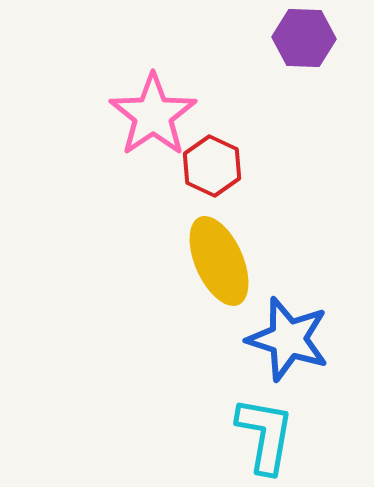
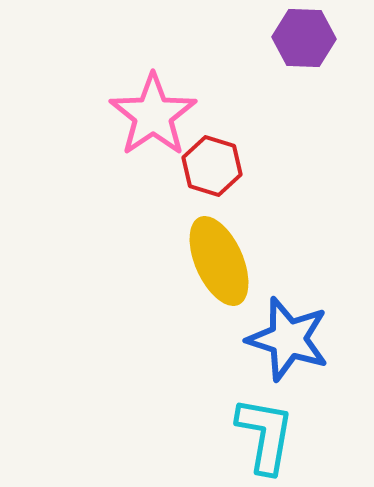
red hexagon: rotated 8 degrees counterclockwise
